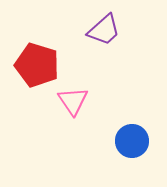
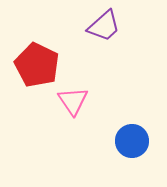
purple trapezoid: moved 4 px up
red pentagon: rotated 9 degrees clockwise
